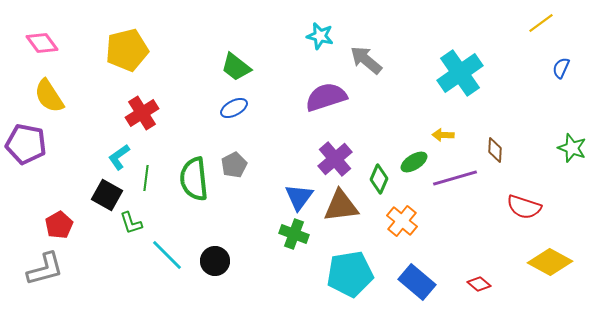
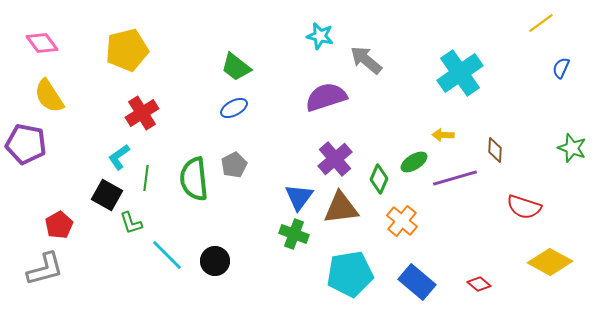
brown triangle: moved 2 px down
